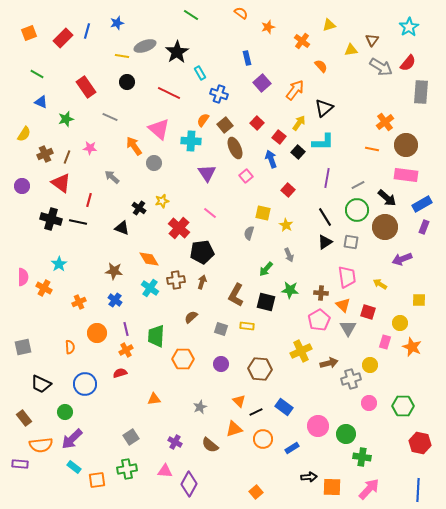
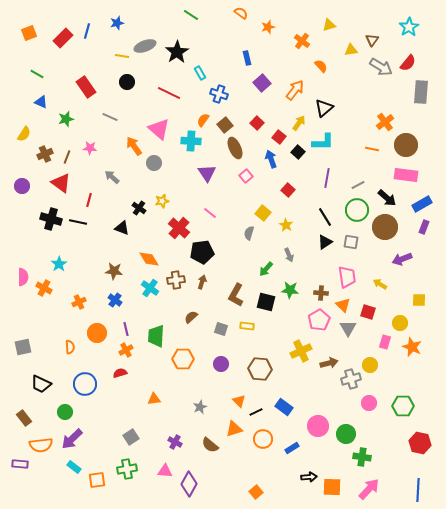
yellow square at (263, 213): rotated 28 degrees clockwise
